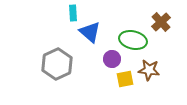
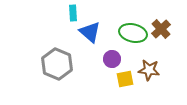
brown cross: moved 7 px down
green ellipse: moved 7 px up
gray hexagon: rotated 12 degrees counterclockwise
